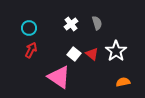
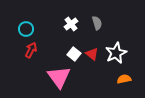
cyan circle: moved 3 px left, 1 px down
white star: moved 2 px down; rotated 10 degrees clockwise
pink triangle: rotated 20 degrees clockwise
orange semicircle: moved 1 px right, 3 px up
